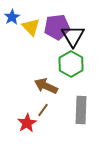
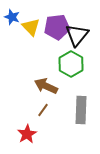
blue star: rotated 21 degrees counterclockwise
black triangle: moved 4 px right, 1 px up; rotated 10 degrees clockwise
red star: moved 11 px down
